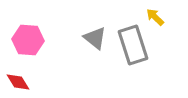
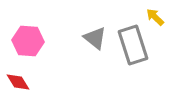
pink hexagon: moved 1 px down
